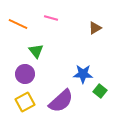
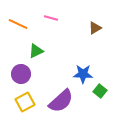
green triangle: rotated 42 degrees clockwise
purple circle: moved 4 px left
